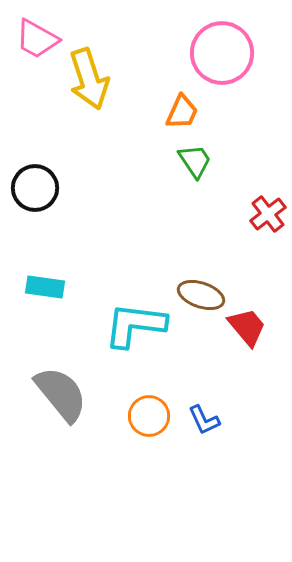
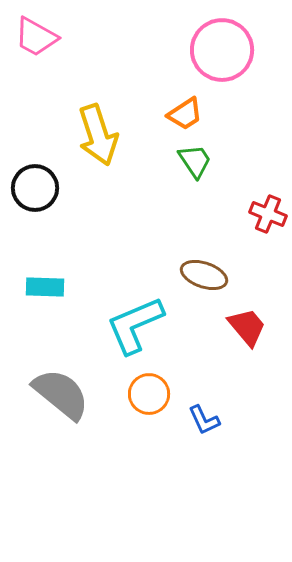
pink trapezoid: moved 1 px left, 2 px up
pink circle: moved 3 px up
yellow arrow: moved 9 px right, 56 px down
orange trapezoid: moved 3 px right, 2 px down; rotated 33 degrees clockwise
red cross: rotated 30 degrees counterclockwise
cyan rectangle: rotated 6 degrees counterclockwise
brown ellipse: moved 3 px right, 20 px up
cyan L-shape: rotated 30 degrees counterclockwise
gray semicircle: rotated 12 degrees counterclockwise
orange circle: moved 22 px up
